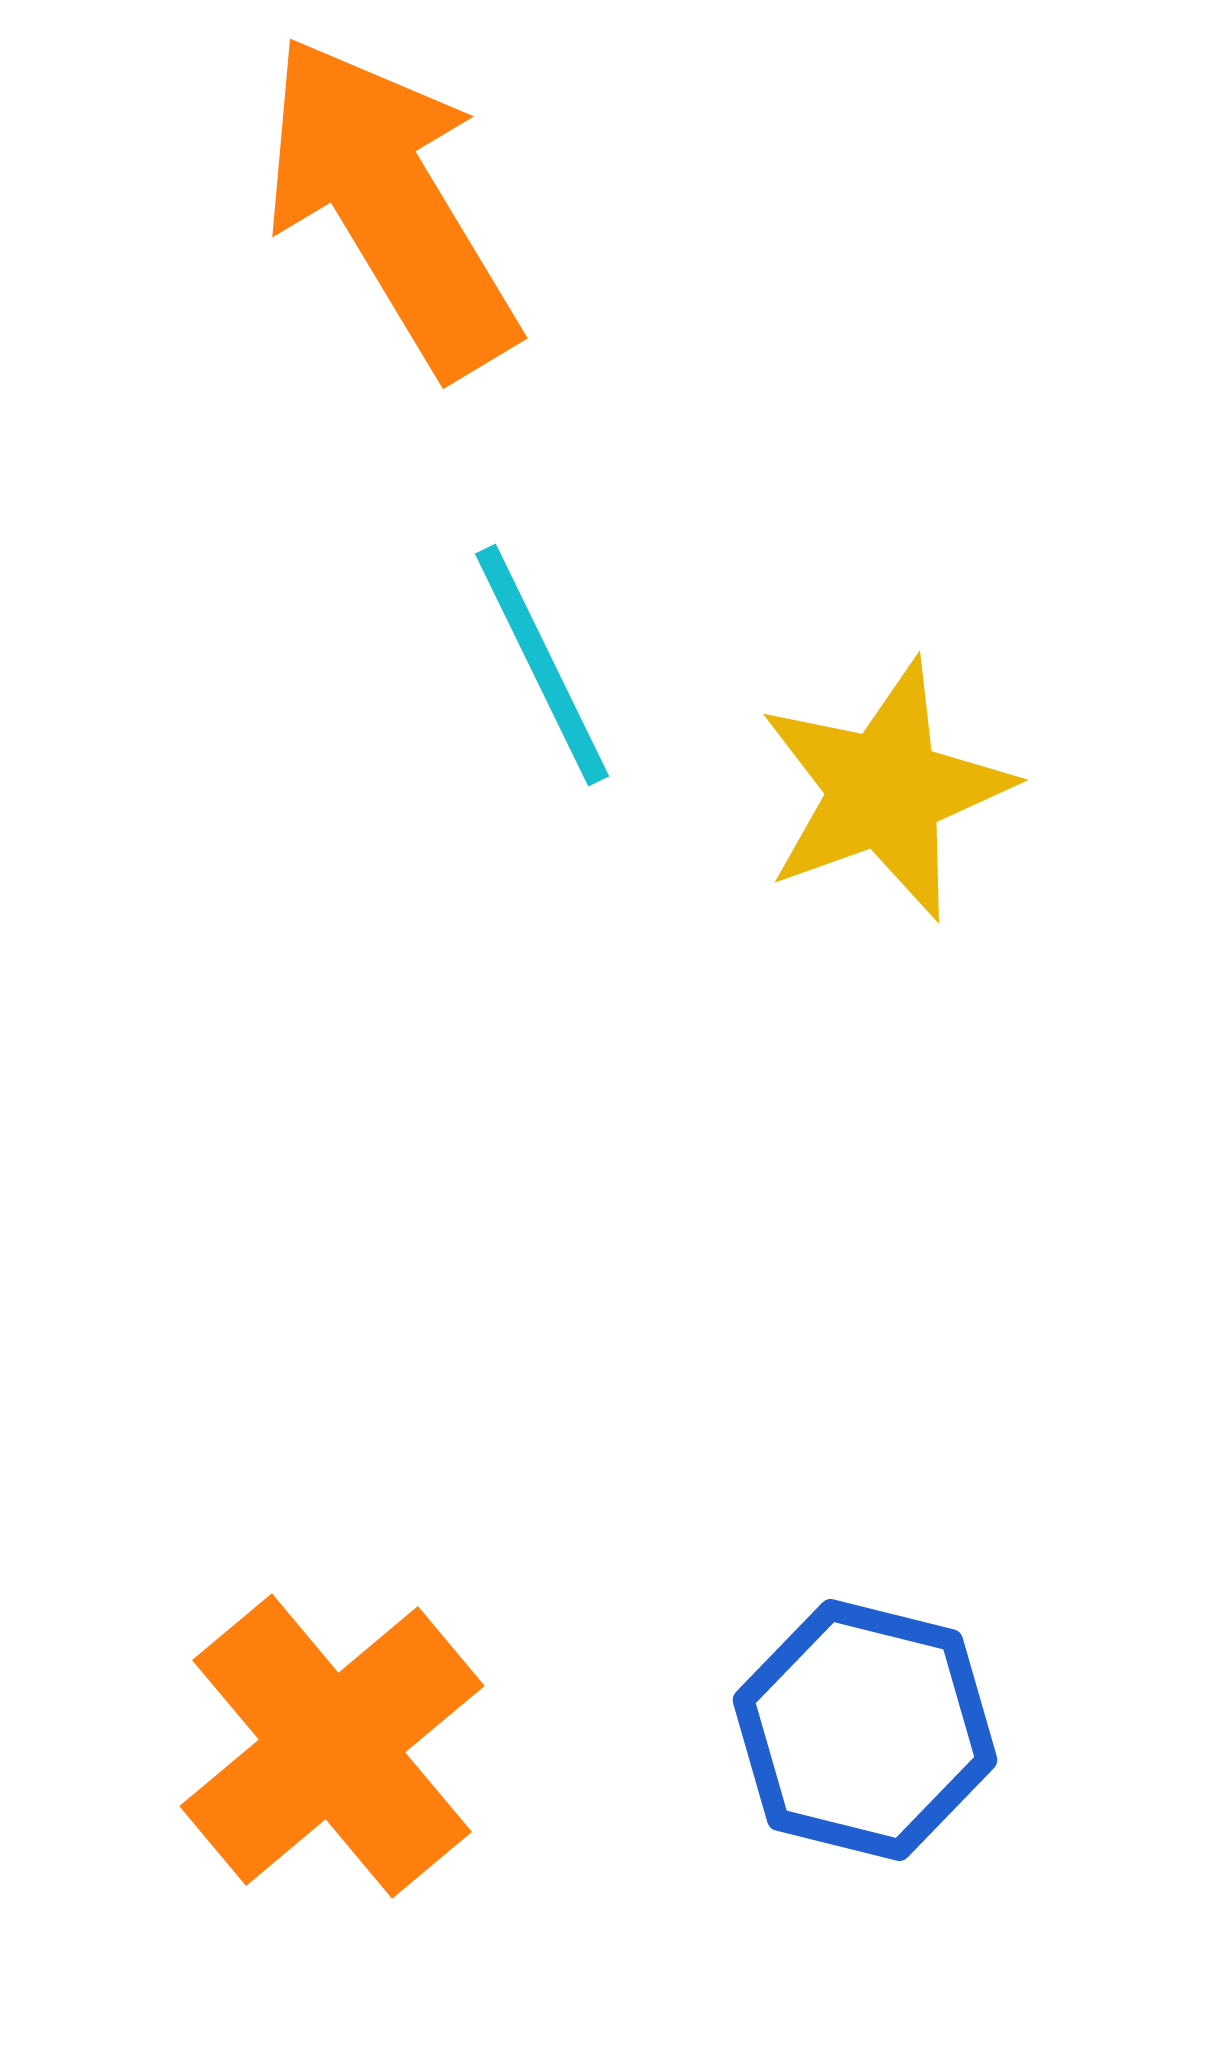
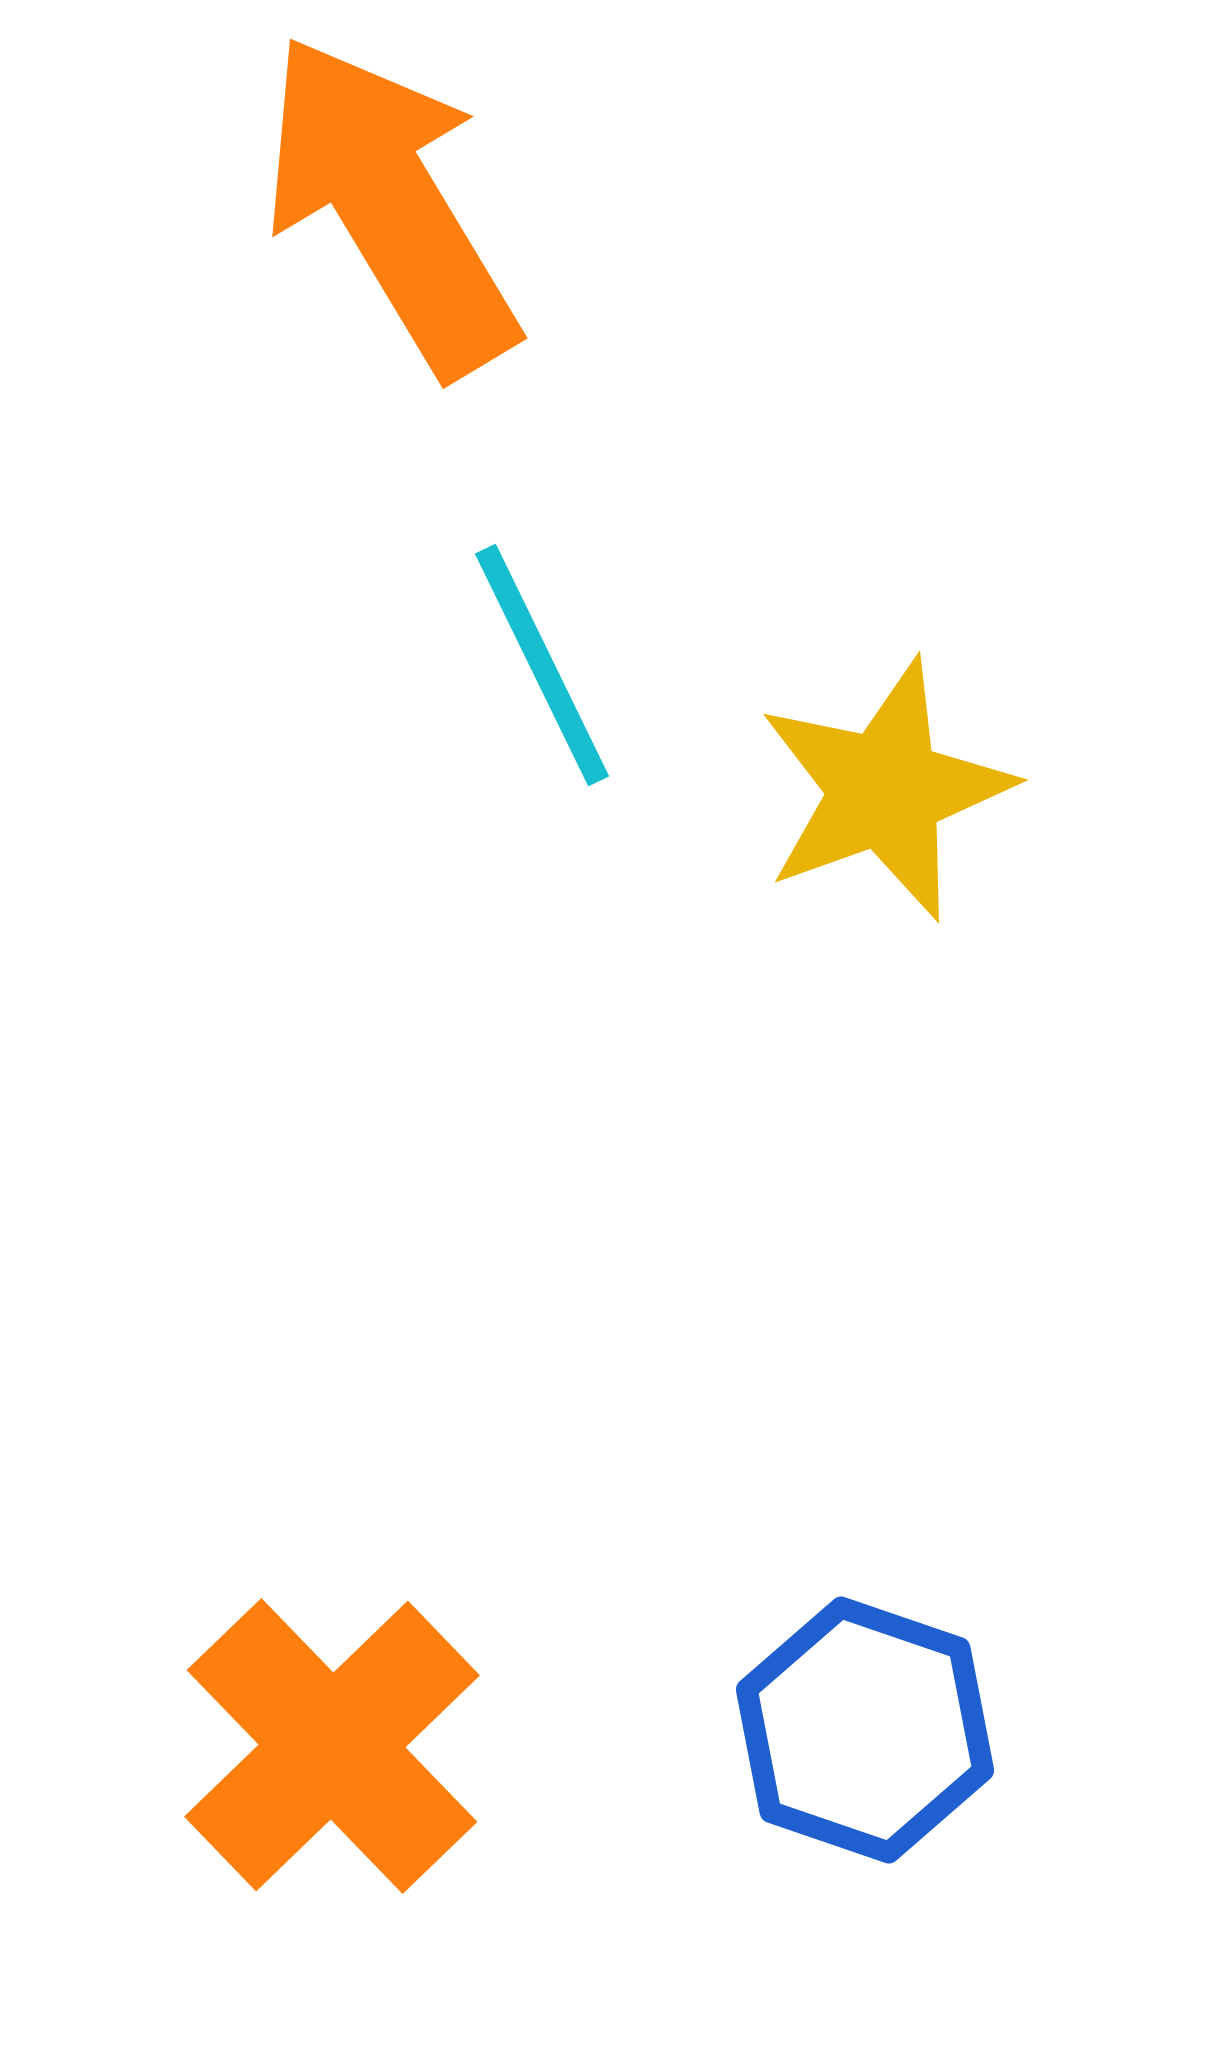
blue hexagon: rotated 5 degrees clockwise
orange cross: rotated 4 degrees counterclockwise
